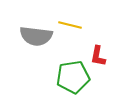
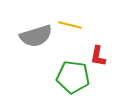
gray semicircle: rotated 24 degrees counterclockwise
green pentagon: rotated 16 degrees clockwise
